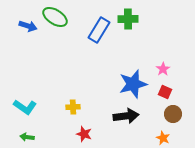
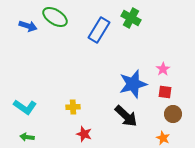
green cross: moved 3 px right, 1 px up; rotated 30 degrees clockwise
red square: rotated 16 degrees counterclockwise
black arrow: rotated 50 degrees clockwise
